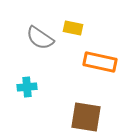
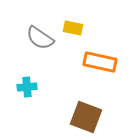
brown square: rotated 12 degrees clockwise
